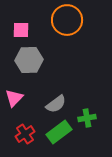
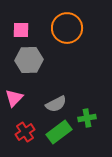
orange circle: moved 8 px down
gray semicircle: rotated 10 degrees clockwise
red cross: moved 2 px up
